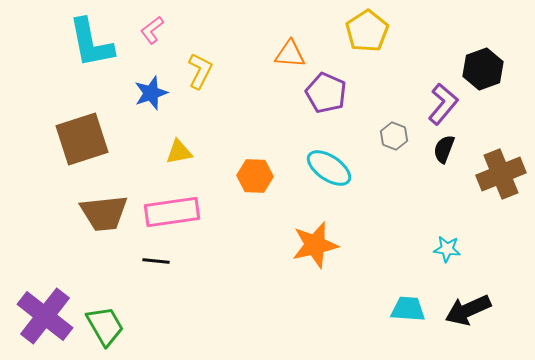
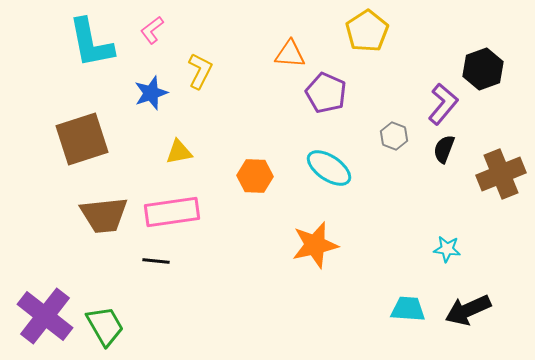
brown trapezoid: moved 2 px down
